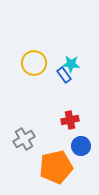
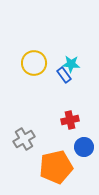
blue circle: moved 3 px right, 1 px down
